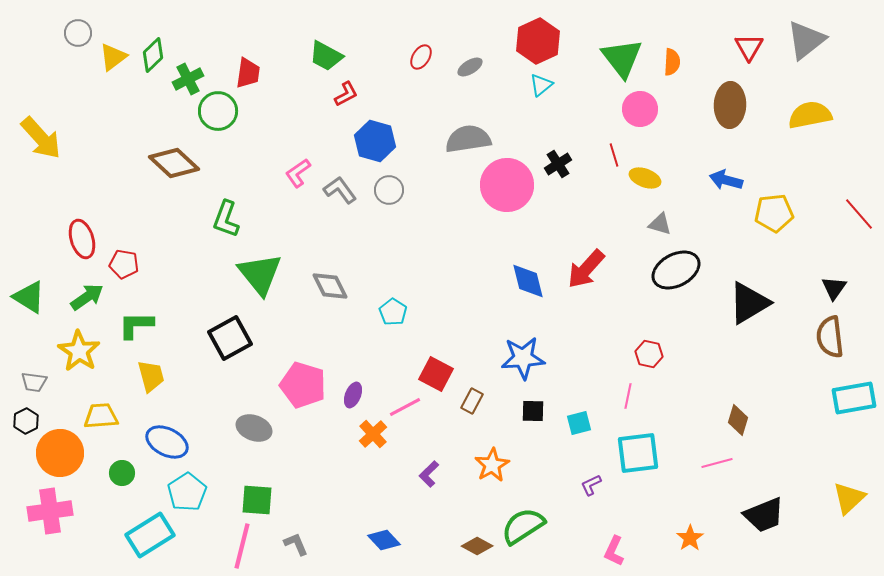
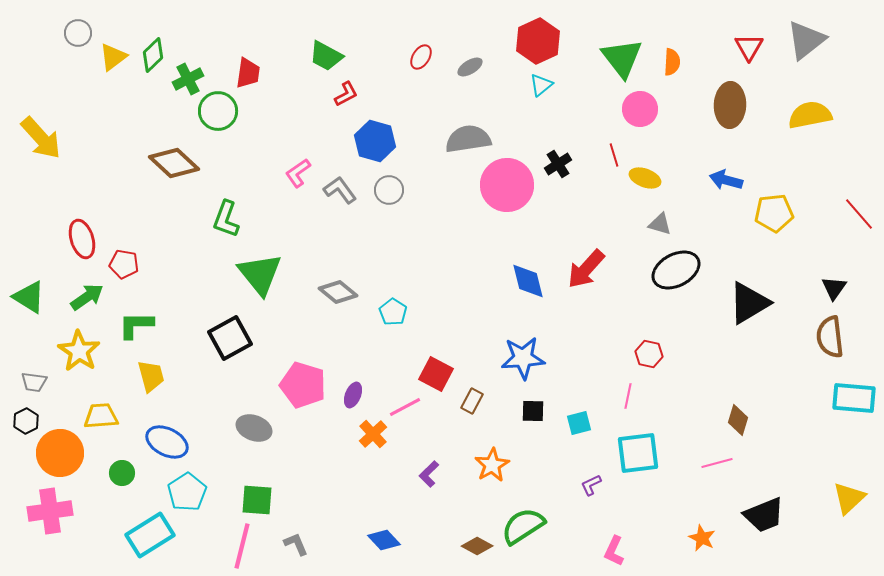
gray diamond at (330, 286): moved 8 px right, 6 px down; rotated 24 degrees counterclockwise
cyan rectangle at (854, 398): rotated 15 degrees clockwise
orange star at (690, 538): moved 12 px right; rotated 12 degrees counterclockwise
